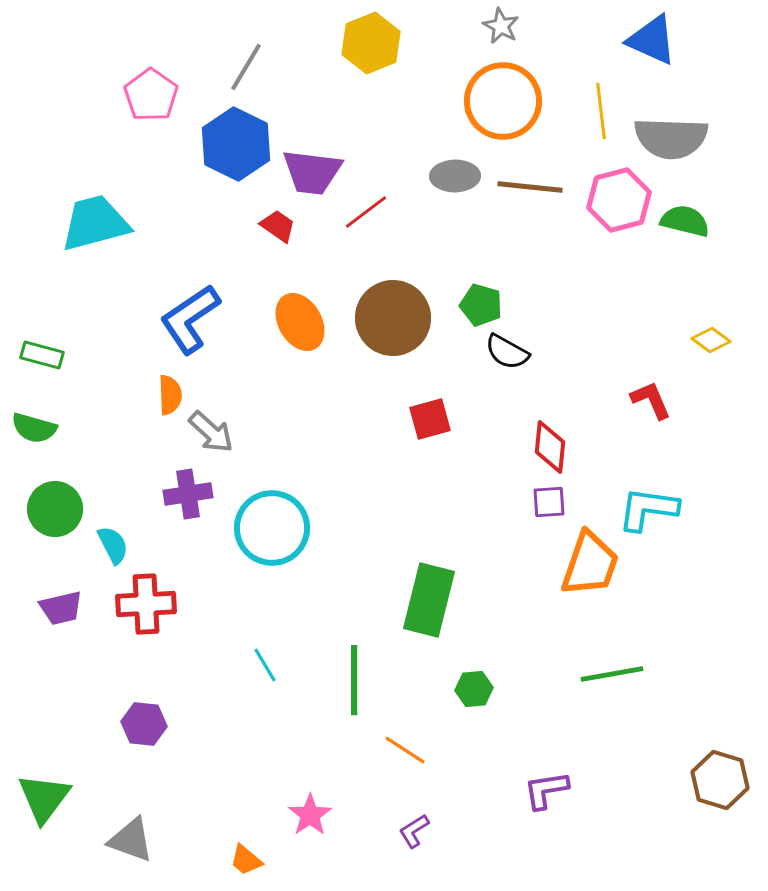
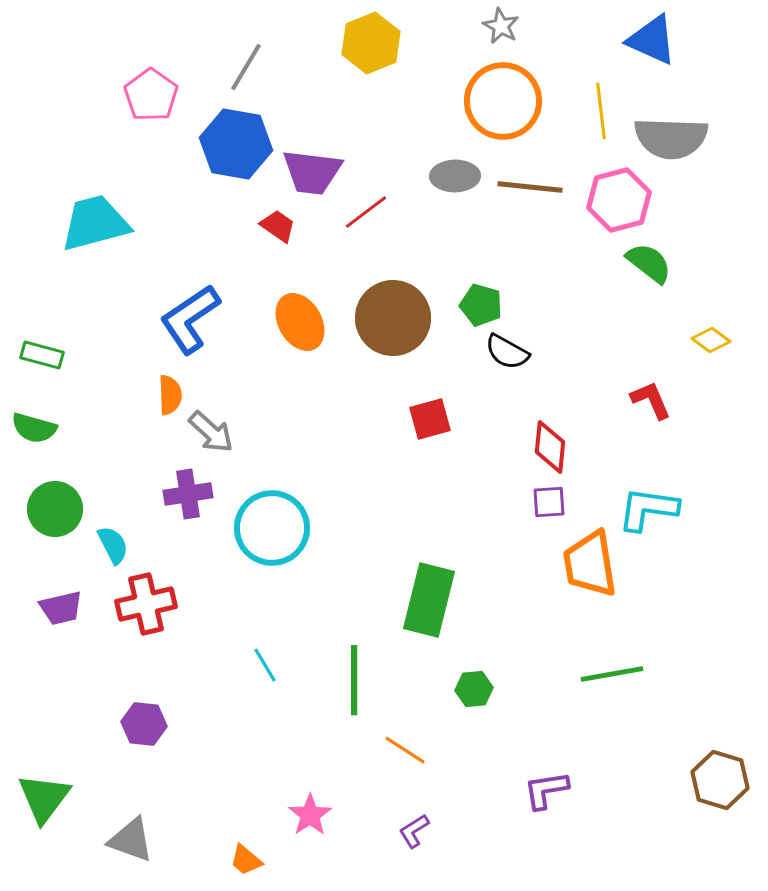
blue hexagon at (236, 144): rotated 16 degrees counterclockwise
green semicircle at (685, 221): moved 36 px left, 42 px down; rotated 24 degrees clockwise
orange trapezoid at (590, 564): rotated 152 degrees clockwise
red cross at (146, 604): rotated 10 degrees counterclockwise
